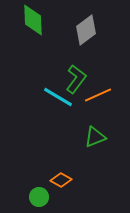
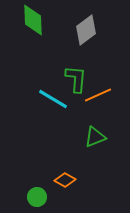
green L-shape: rotated 32 degrees counterclockwise
cyan line: moved 5 px left, 2 px down
orange diamond: moved 4 px right
green circle: moved 2 px left
